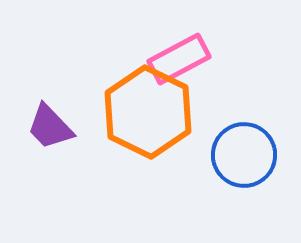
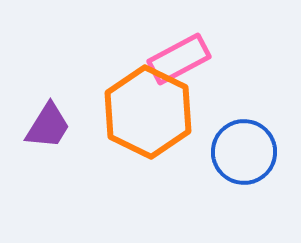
purple trapezoid: moved 2 px left, 1 px up; rotated 104 degrees counterclockwise
blue circle: moved 3 px up
